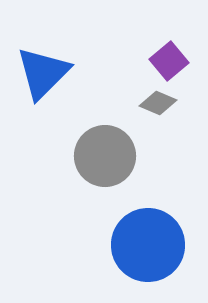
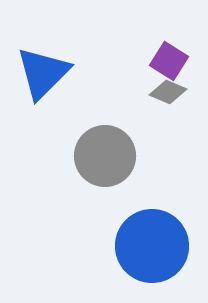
purple square: rotated 18 degrees counterclockwise
gray diamond: moved 10 px right, 11 px up
blue circle: moved 4 px right, 1 px down
